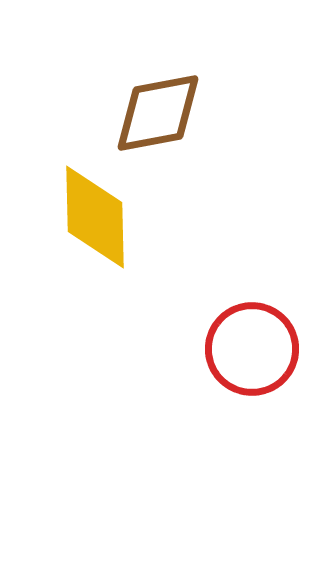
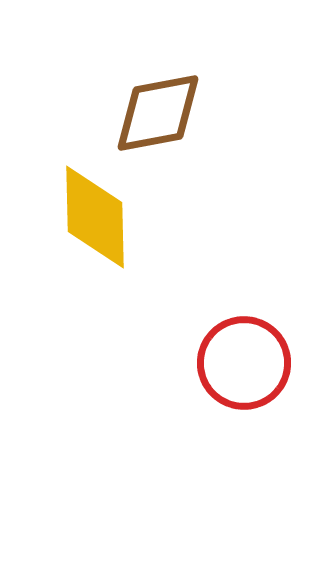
red circle: moved 8 px left, 14 px down
